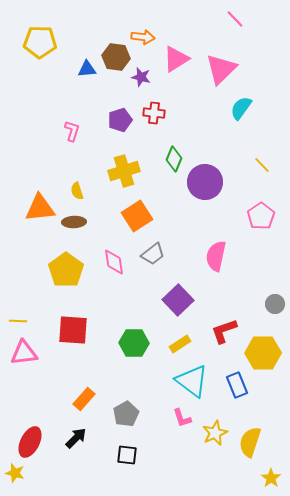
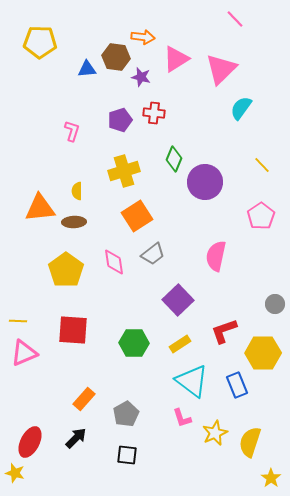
yellow semicircle at (77, 191): rotated 18 degrees clockwise
pink triangle at (24, 353): rotated 16 degrees counterclockwise
